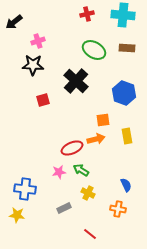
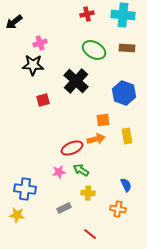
pink cross: moved 2 px right, 2 px down
yellow cross: rotated 24 degrees counterclockwise
